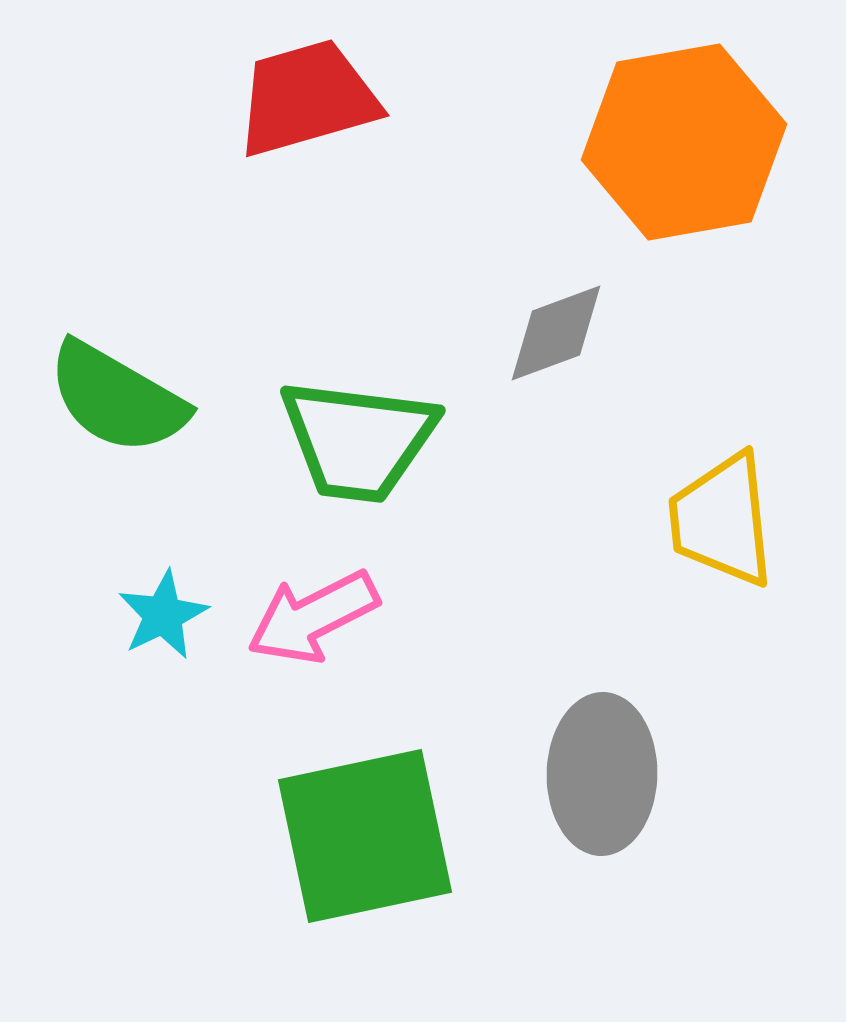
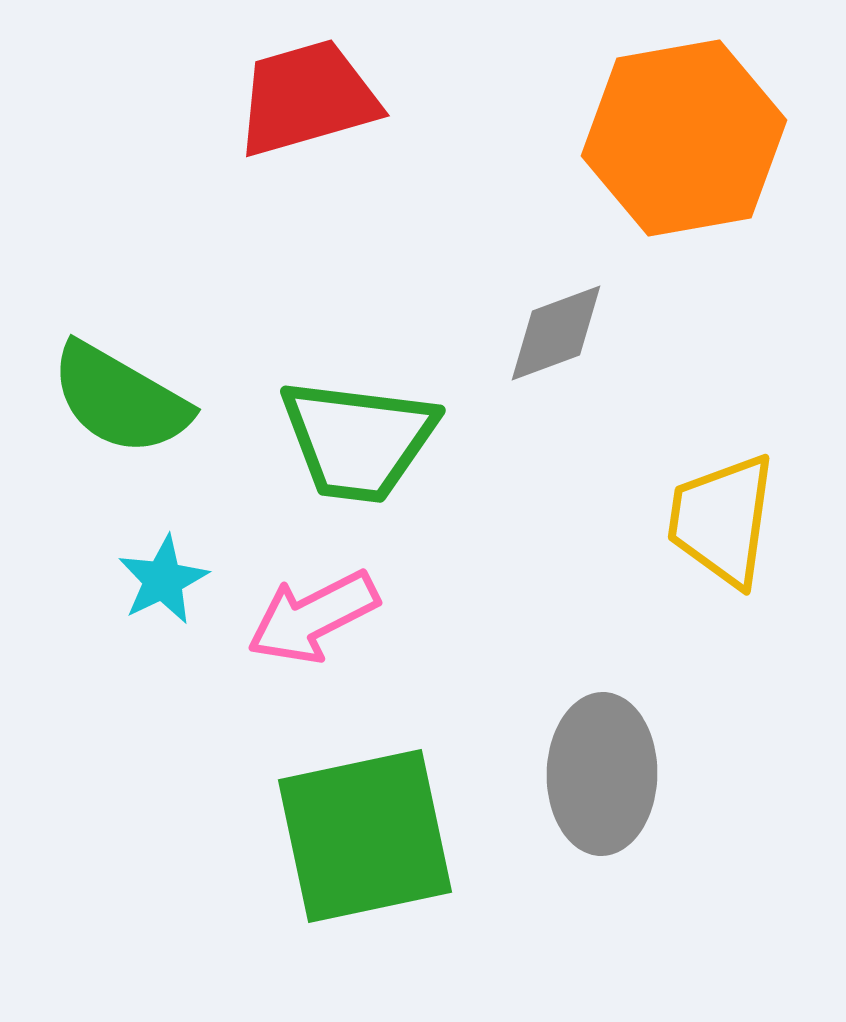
orange hexagon: moved 4 px up
green semicircle: moved 3 px right, 1 px down
yellow trapezoid: rotated 14 degrees clockwise
cyan star: moved 35 px up
